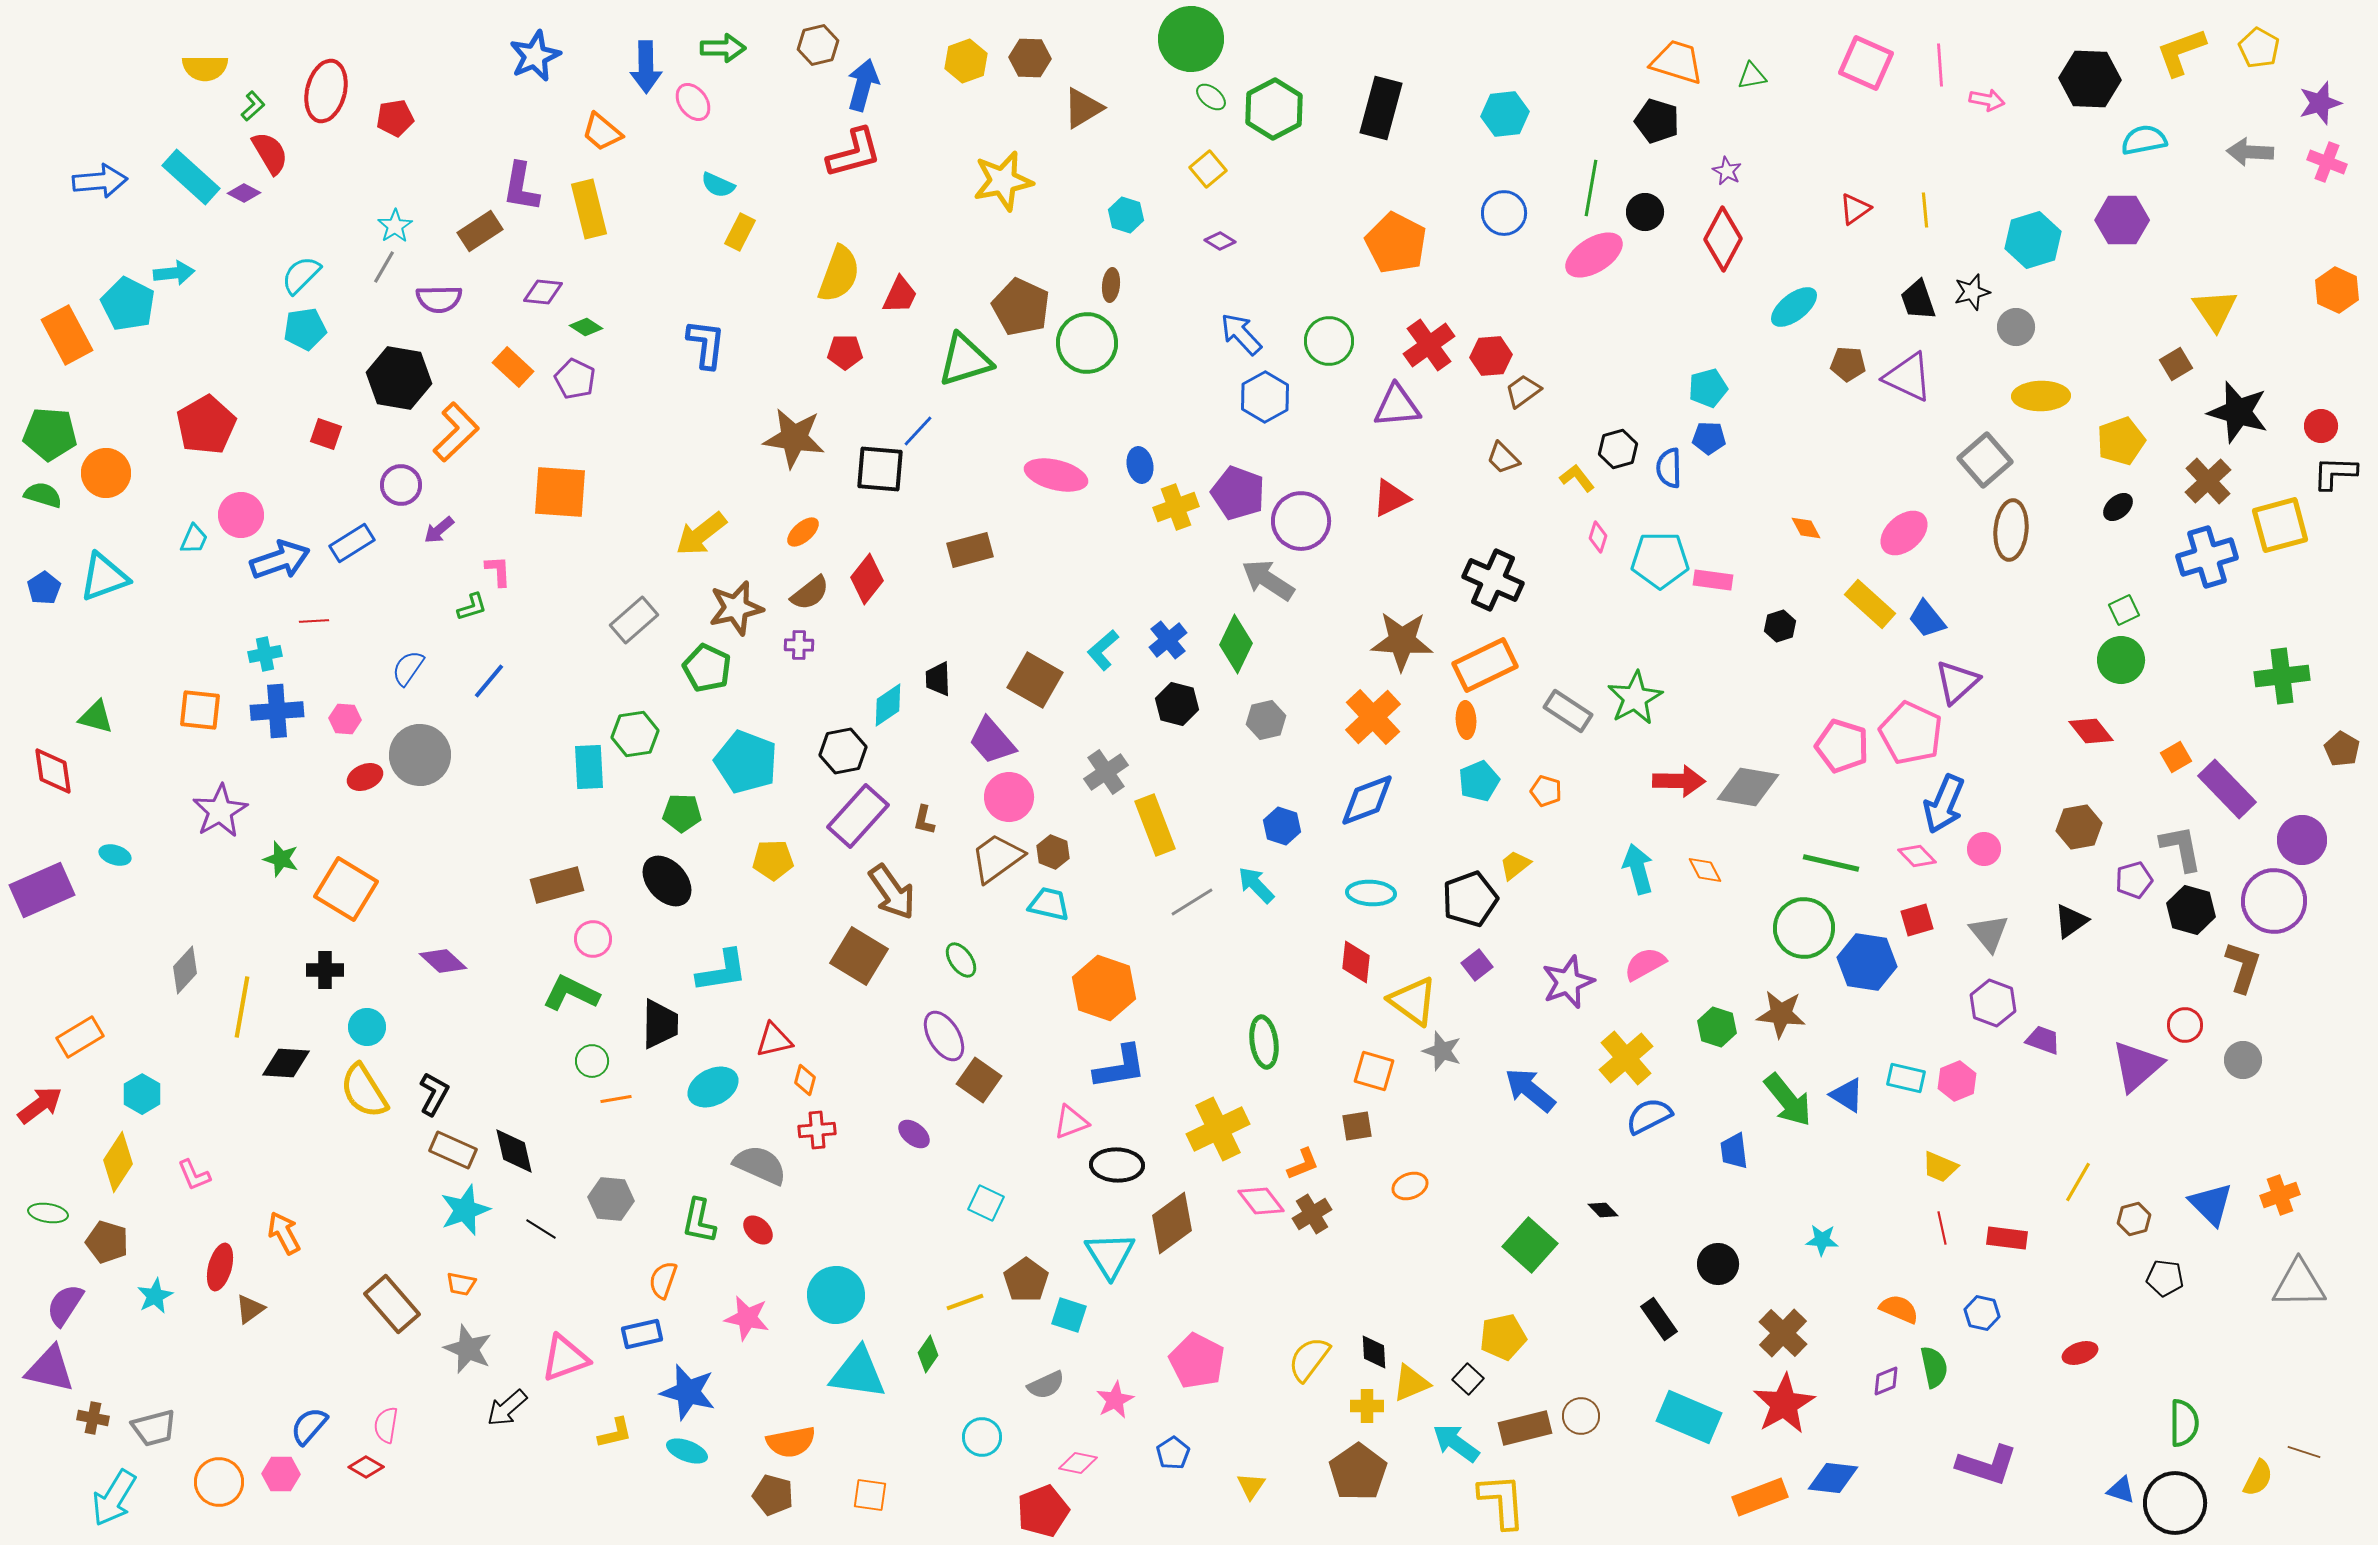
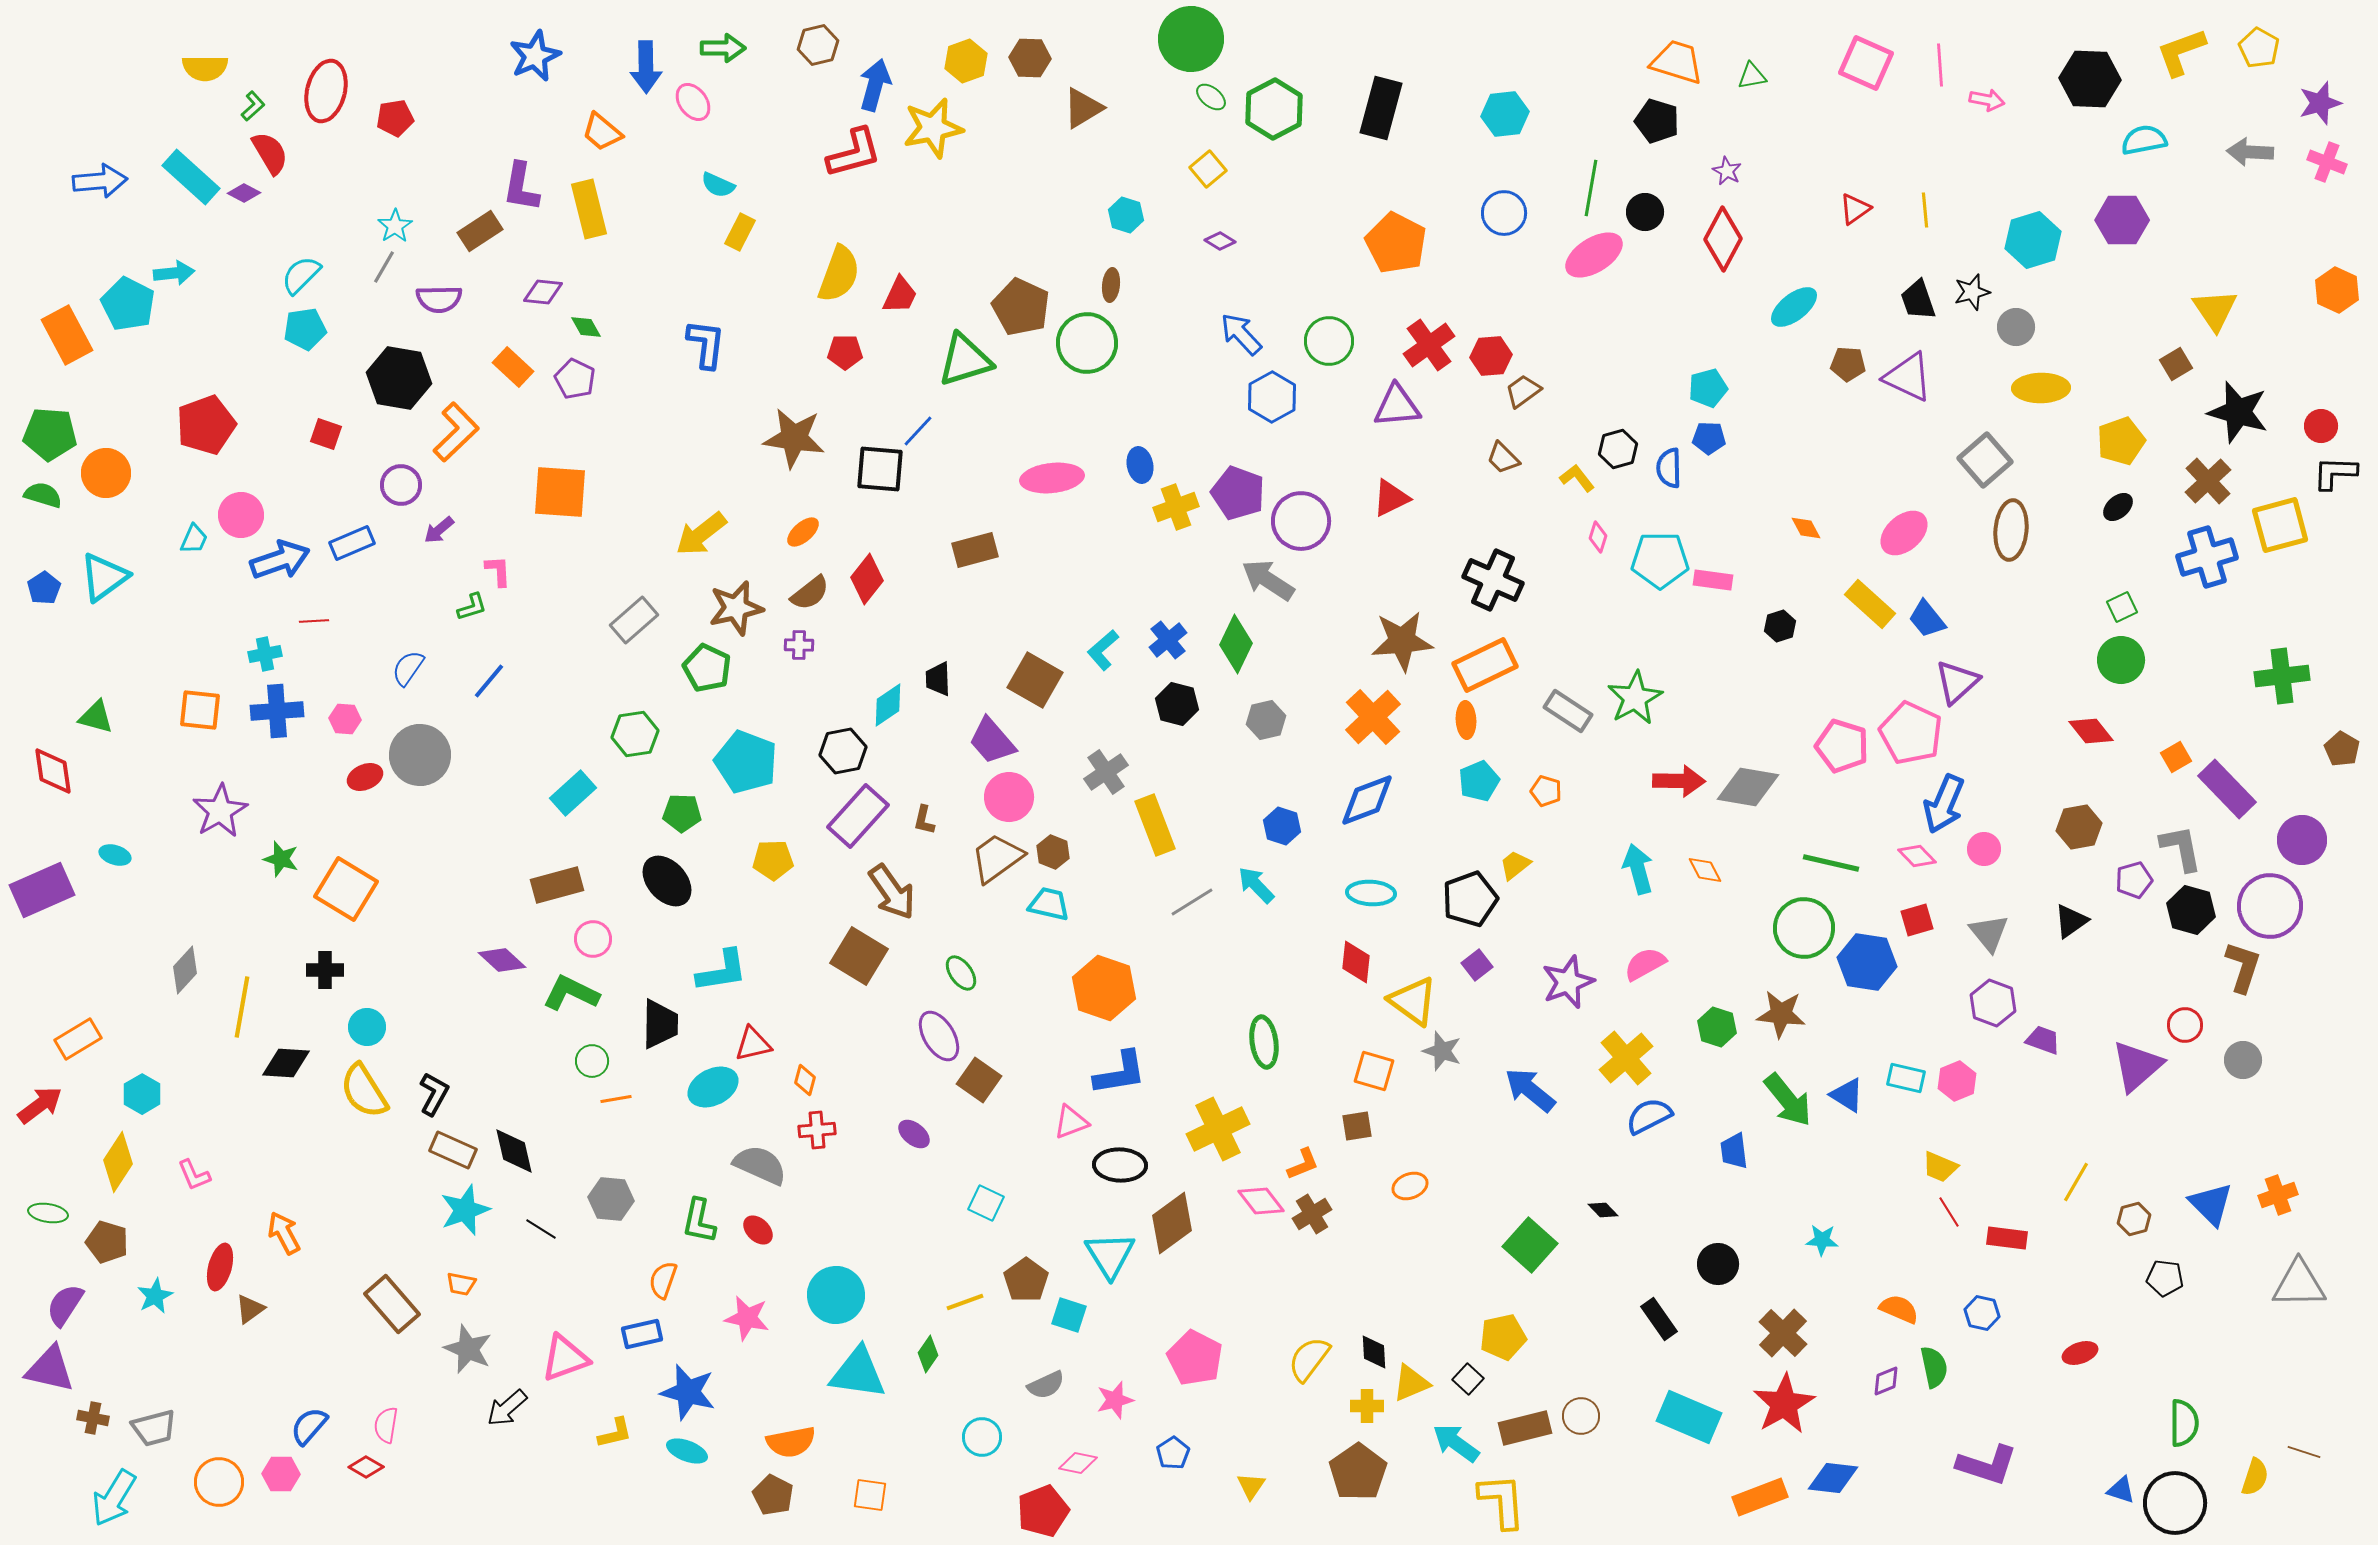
blue arrow at (863, 85): moved 12 px right
yellow star at (1003, 181): moved 70 px left, 53 px up
green diamond at (586, 327): rotated 28 degrees clockwise
yellow ellipse at (2041, 396): moved 8 px up
blue hexagon at (1265, 397): moved 7 px right
red pentagon at (206, 425): rotated 10 degrees clockwise
pink ellipse at (1056, 475): moved 4 px left, 3 px down; rotated 20 degrees counterclockwise
blue rectangle at (352, 543): rotated 9 degrees clockwise
brown rectangle at (970, 550): moved 5 px right
cyan triangle at (104, 577): rotated 16 degrees counterclockwise
green square at (2124, 610): moved 2 px left, 3 px up
brown star at (1402, 641): rotated 8 degrees counterclockwise
cyan rectangle at (589, 767): moved 16 px left, 26 px down; rotated 51 degrees clockwise
purple circle at (2274, 901): moved 4 px left, 5 px down
green ellipse at (961, 960): moved 13 px down
purple diamond at (443, 961): moved 59 px right, 1 px up
purple ellipse at (944, 1036): moved 5 px left
orange rectangle at (80, 1037): moved 2 px left, 2 px down
red triangle at (774, 1040): moved 21 px left, 4 px down
blue L-shape at (1120, 1067): moved 6 px down
black ellipse at (1117, 1165): moved 3 px right
yellow line at (2078, 1182): moved 2 px left
orange cross at (2280, 1195): moved 2 px left
red line at (1942, 1228): moved 7 px right, 16 px up; rotated 20 degrees counterclockwise
pink pentagon at (1197, 1361): moved 2 px left, 3 px up
pink star at (1115, 1400): rotated 12 degrees clockwise
yellow semicircle at (2258, 1478): moved 3 px left, 1 px up; rotated 9 degrees counterclockwise
brown pentagon at (773, 1495): rotated 12 degrees clockwise
